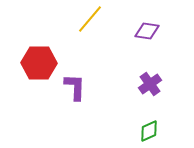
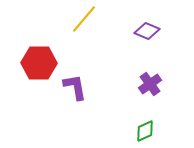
yellow line: moved 6 px left
purple diamond: rotated 15 degrees clockwise
purple L-shape: rotated 12 degrees counterclockwise
green diamond: moved 4 px left
